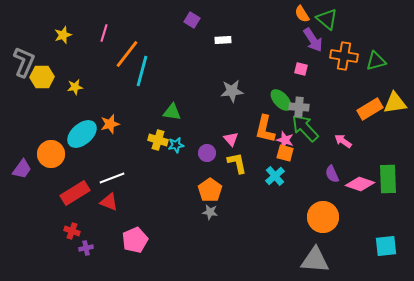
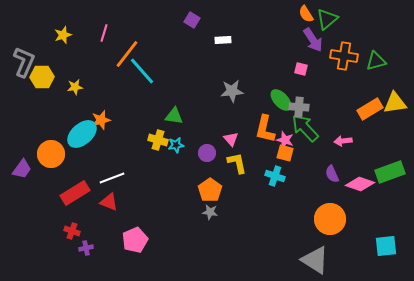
orange semicircle at (302, 14): moved 4 px right
green triangle at (327, 19): rotated 40 degrees clockwise
cyan line at (142, 71): rotated 56 degrees counterclockwise
green triangle at (172, 112): moved 2 px right, 4 px down
orange star at (110, 124): moved 9 px left, 4 px up
pink arrow at (343, 141): rotated 42 degrees counterclockwise
cyan cross at (275, 176): rotated 30 degrees counterclockwise
green rectangle at (388, 179): moved 2 px right, 7 px up; rotated 72 degrees clockwise
orange circle at (323, 217): moved 7 px right, 2 px down
gray triangle at (315, 260): rotated 28 degrees clockwise
